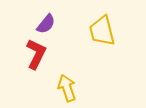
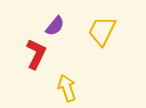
purple semicircle: moved 9 px right, 2 px down
yellow trapezoid: rotated 40 degrees clockwise
